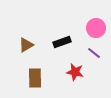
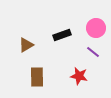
black rectangle: moved 7 px up
purple line: moved 1 px left, 1 px up
red star: moved 4 px right, 4 px down
brown rectangle: moved 2 px right, 1 px up
